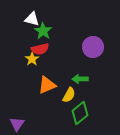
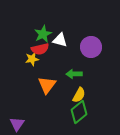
white triangle: moved 28 px right, 21 px down
green star: moved 3 px down; rotated 12 degrees clockwise
purple circle: moved 2 px left
yellow star: rotated 24 degrees clockwise
green arrow: moved 6 px left, 5 px up
orange triangle: rotated 30 degrees counterclockwise
yellow semicircle: moved 10 px right
green diamond: moved 1 px left, 1 px up
